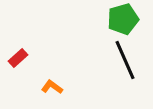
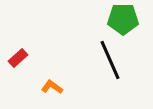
green pentagon: rotated 16 degrees clockwise
black line: moved 15 px left
